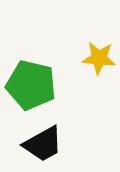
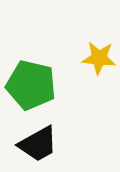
black trapezoid: moved 5 px left
